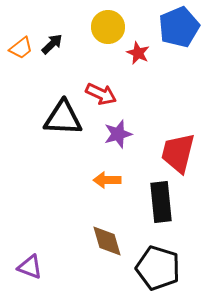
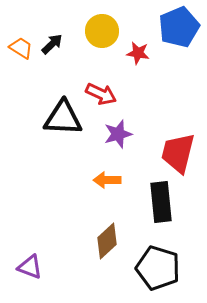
yellow circle: moved 6 px left, 4 px down
orange trapezoid: rotated 110 degrees counterclockwise
red star: rotated 15 degrees counterclockwise
brown diamond: rotated 63 degrees clockwise
